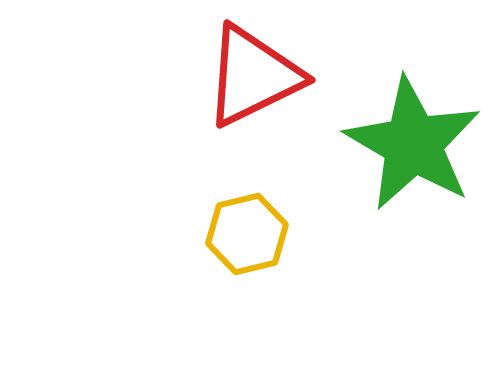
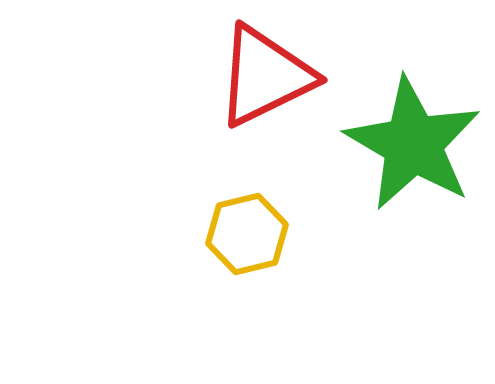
red triangle: moved 12 px right
